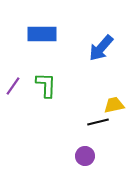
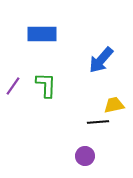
blue arrow: moved 12 px down
black line: rotated 10 degrees clockwise
